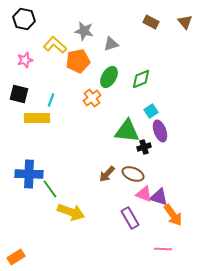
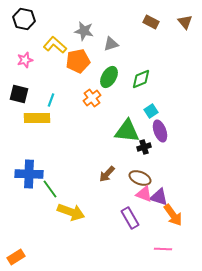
brown ellipse: moved 7 px right, 4 px down
